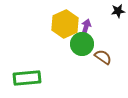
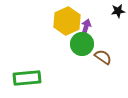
yellow hexagon: moved 2 px right, 3 px up
